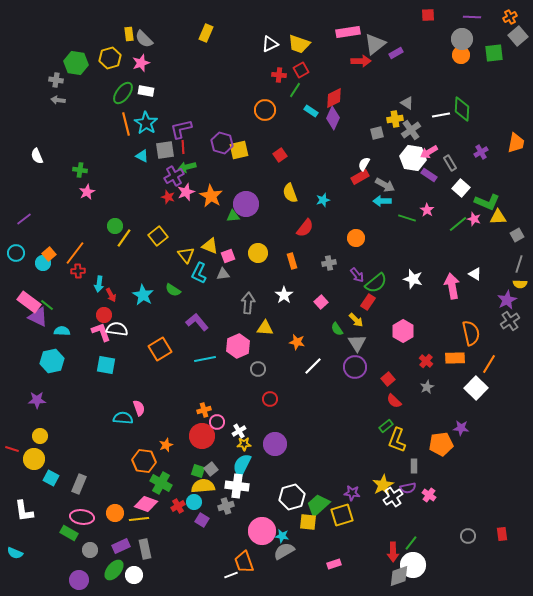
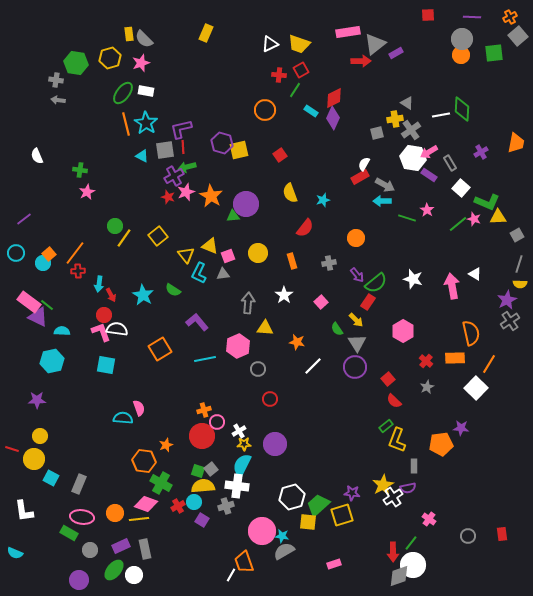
pink cross at (429, 495): moved 24 px down
white line at (231, 575): rotated 40 degrees counterclockwise
